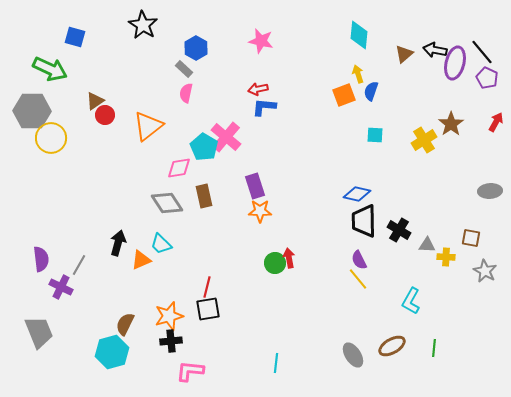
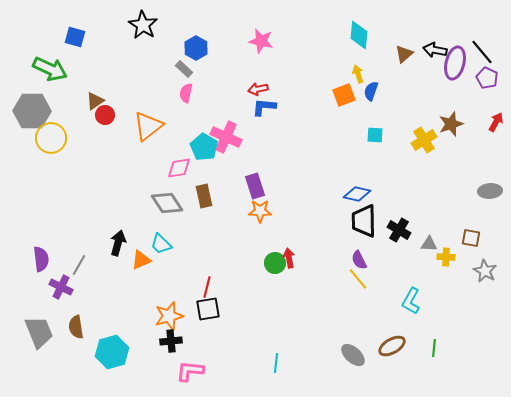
brown star at (451, 124): rotated 15 degrees clockwise
pink cross at (226, 137): rotated 16 degrees counterclockwise
gray triangle at (427, 245): moved 2 px right, 1 px up
brown semicircle at (125, 324): moved 49 px left, 3 px down; rotated 35 degrees counterclockwise
gray ellipse at (353, 355): rotated 15 degrees counterclockwise
